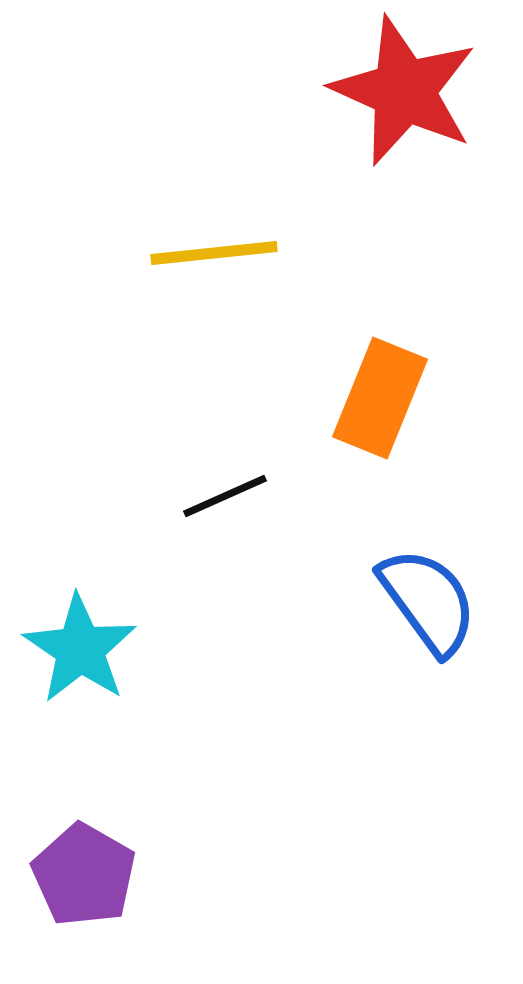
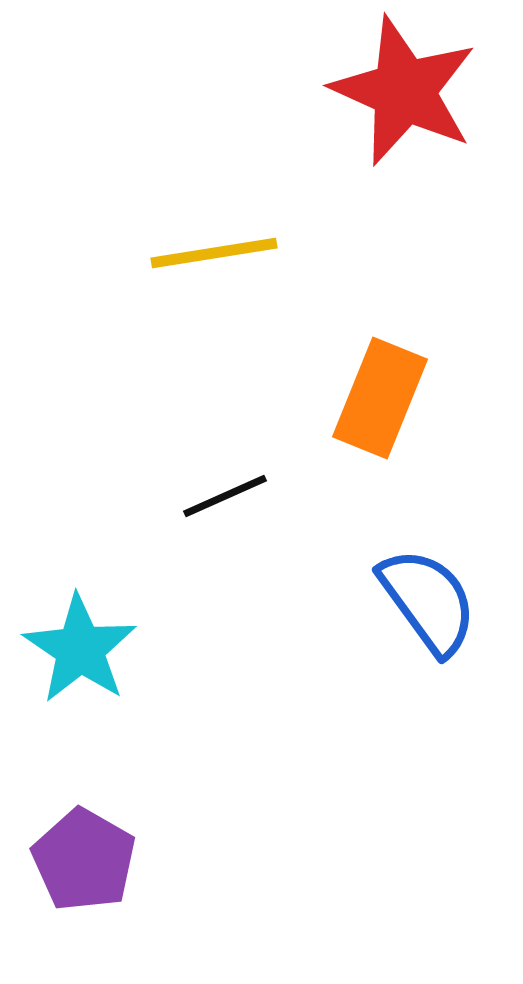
yellow line: rotated 3 degrees counterclockwise
purple pentagon: moved 15 px up
